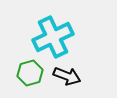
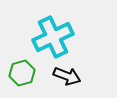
green hexagon: moved 8 px left
